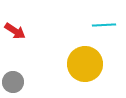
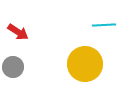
red arrow: moved 3 px right, 1 px down
gray circle: moved 15 px up
